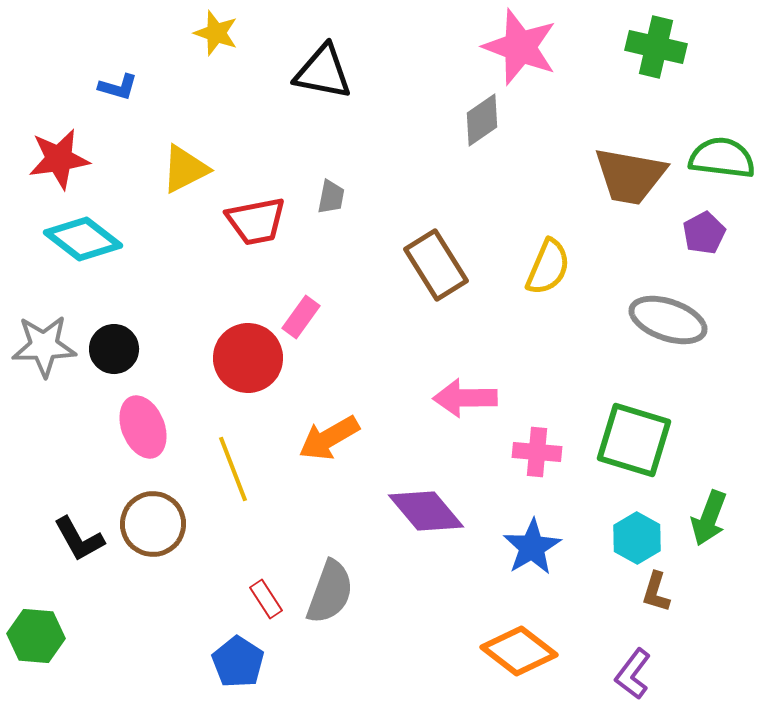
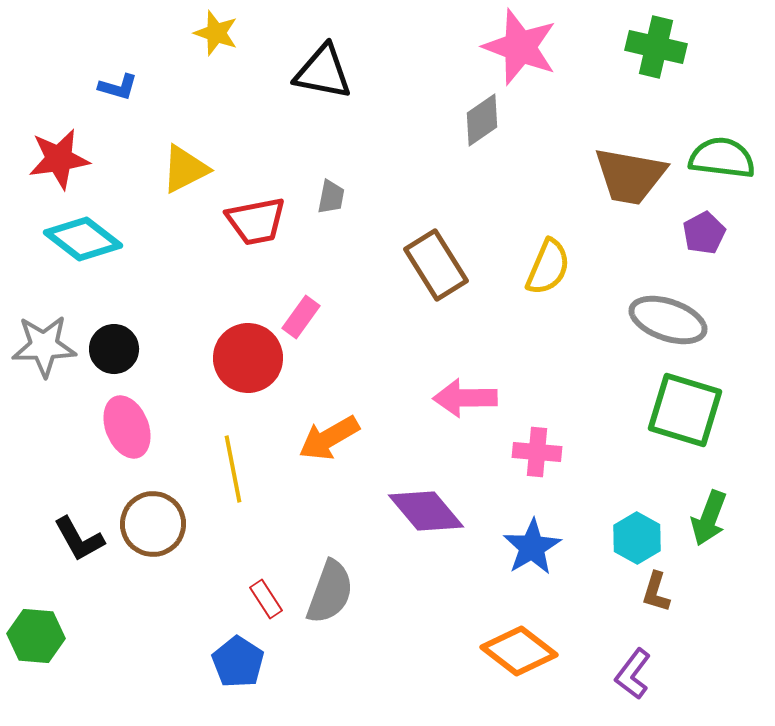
pink ellipse: moved 16 px left
green square: moved 51 px right, 30 px up
yellow line: rotated 10 degrees clockwise
